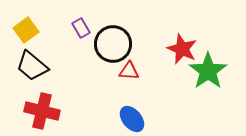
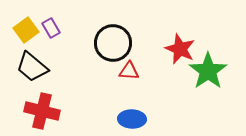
purple rectangle: moved 30 px left
black circle: moved 1 px up
red star: moved 2 px left
black trapezoid: moved 1 px down
blue ellipse: rotated 48 degrees counterclockwise
